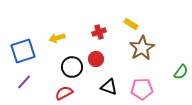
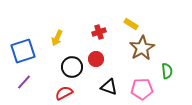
yellow arrow: rotated 49 degrees counterclockwise
green semicircle: moved 14 px left, 1 px up; rotated 42 degrees counterclockwise
